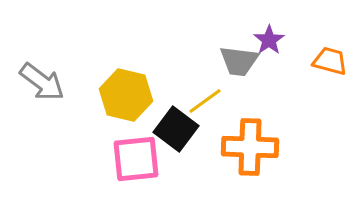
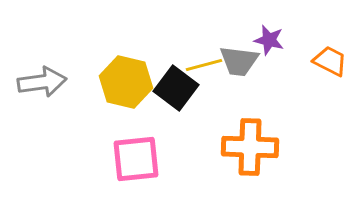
purple star: rotated 24 degrees counterclockwise
orange trapezoid: rotated 12 degrees clockwise
gray arrow: rotated 45 degrees counterclockwise
yellow hexagon: moved 13 px up
yellow line: moved 1 px left, 36 px up; rotated 21 degrees clockwise
black square: moved 41 px up
